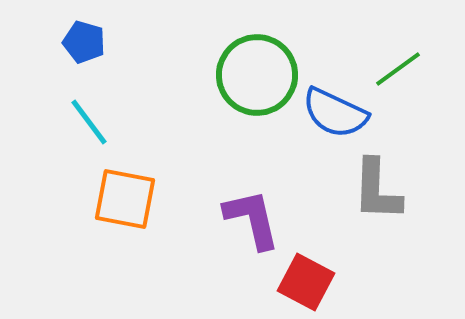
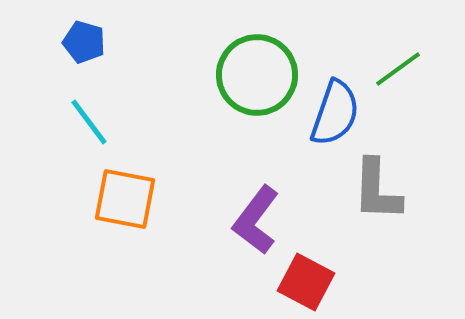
blue semicircle: rotated 96 degrees counterclockwise
purple L-shape: moved 4 px right, 1 px down; rotated 130 degrees counterclockwise
